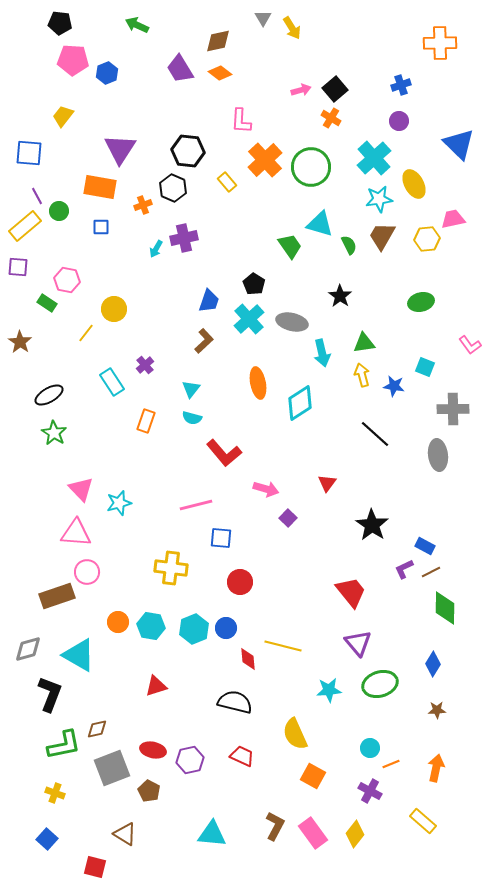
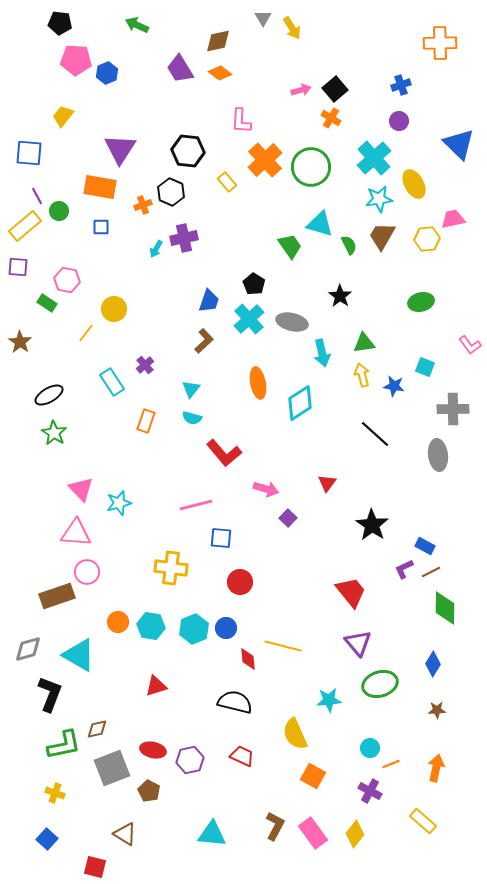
pink pentagon at (73, 60): moved 3 px right
black hexagon at (173, 188): moved 2 px left, 4 px down
cyan star at (329, 690): moved 10 px down
